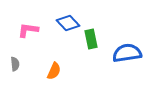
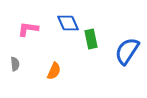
blue diamond: rotated 20 degrees clockwise
pink L-shape: moved 1 px up
blue semicircle: moved 2 px up; rotated 48 degrees counterclockwise
